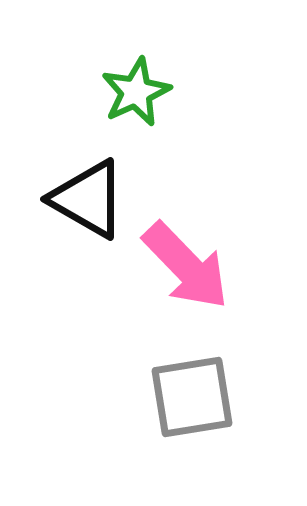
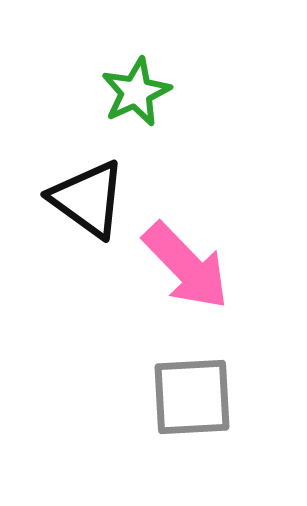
black triangle: rotated 6 degrees clockwise
gray square: rotated 6 degrees clockwise
